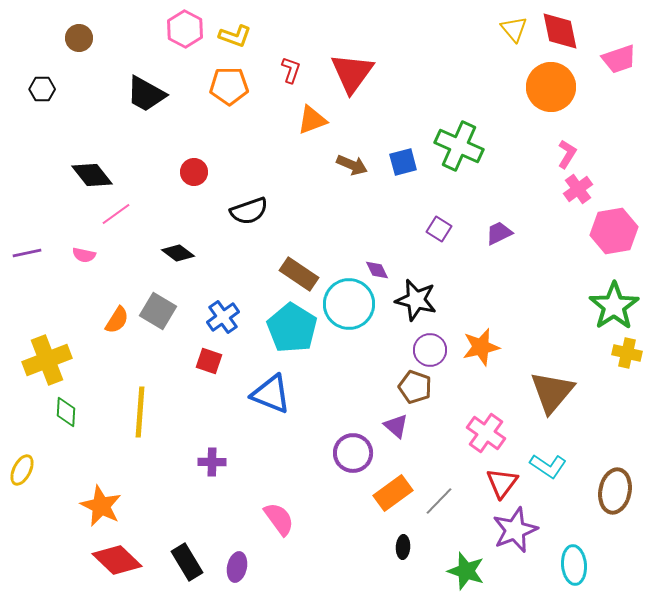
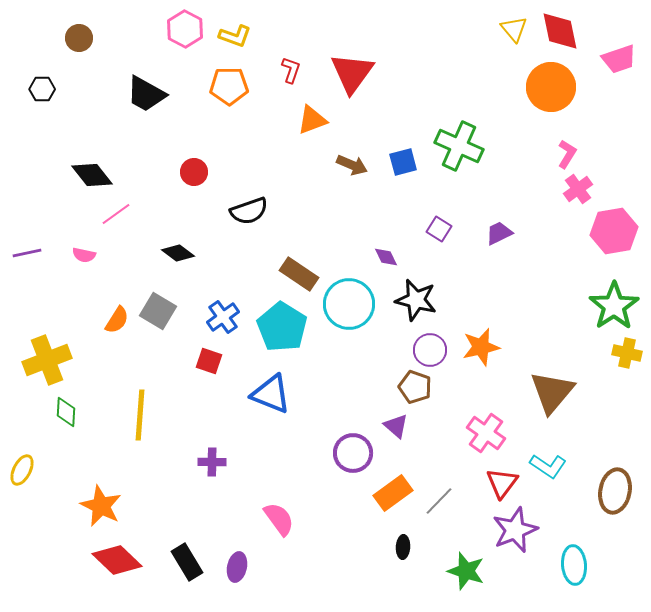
purple diamond at (377, 270): moved 9 px right, 13 px up
cyan pentagon at (292, 328): moved 10 px left, 1 px up
yellow line at (140, 412): moved 3 px down
